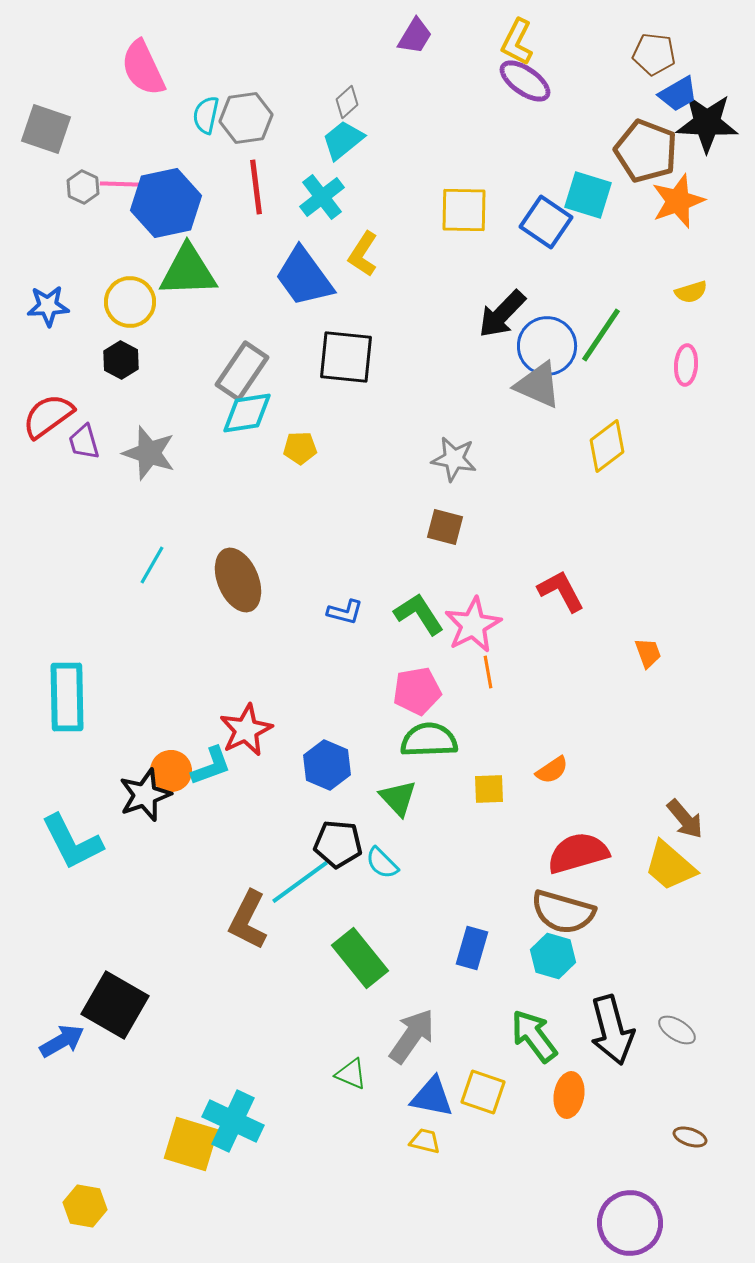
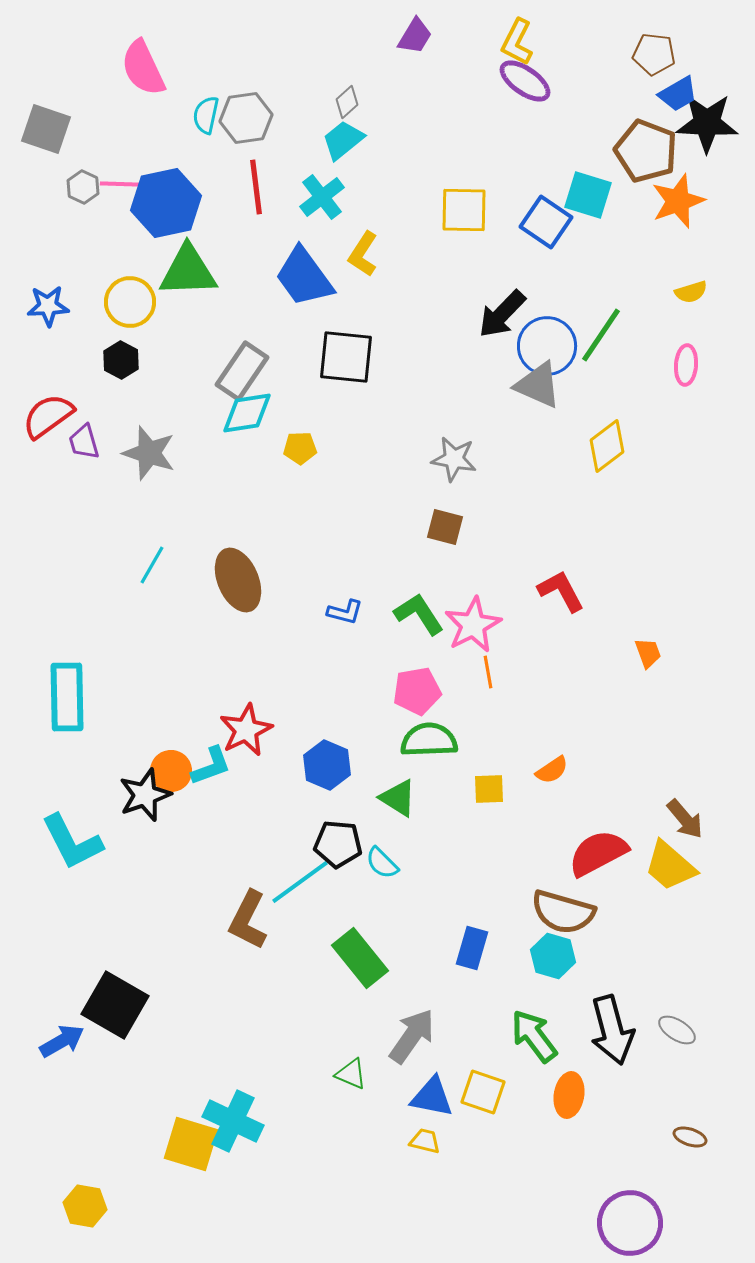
green triangle at (398, 798): rotated 15 degrees counterclockwise
red semicircle at (578, 853): moved 20 px right; rotated 12 degrees counterclockwise
